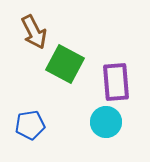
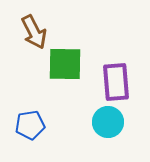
green square: rotated 27 degrees counterclockwise
cyan circle: moved 2 px right
